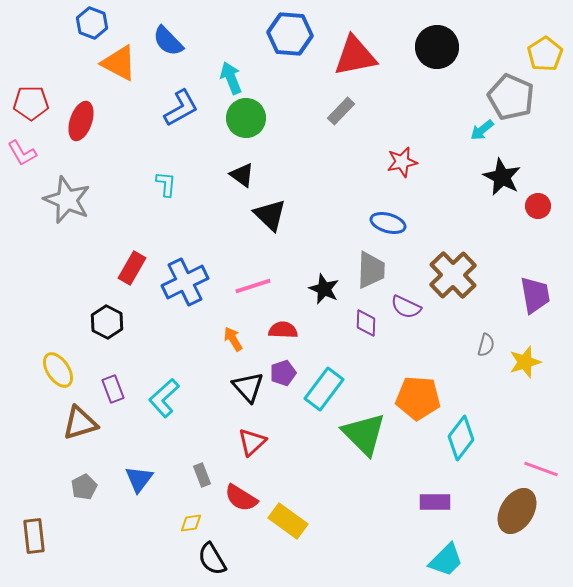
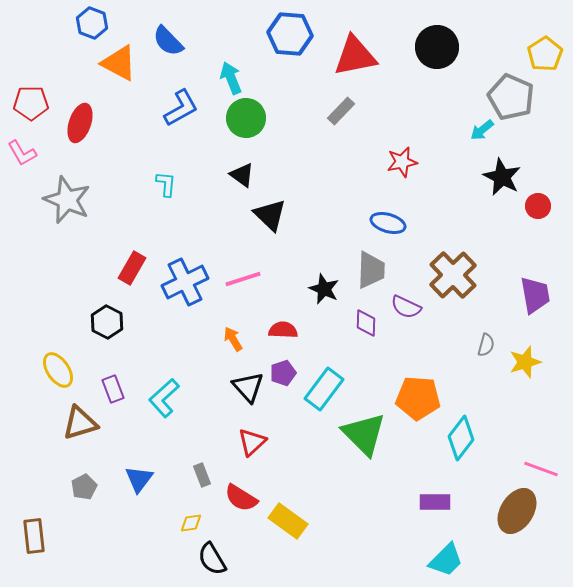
red ellipse at (81, 121): moved 1 px left, 2 px down
pink line at (253, 286): moved 10 px left, 7 px up
